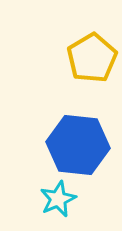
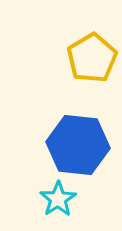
cyan star: rotated 9 degrees counterclockwise
